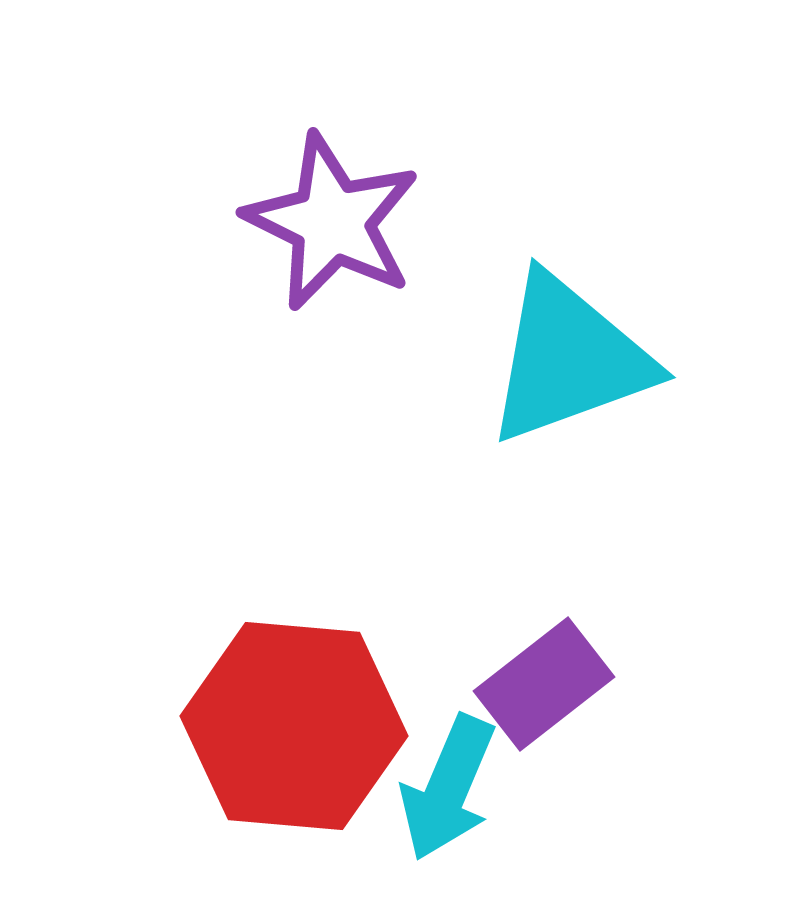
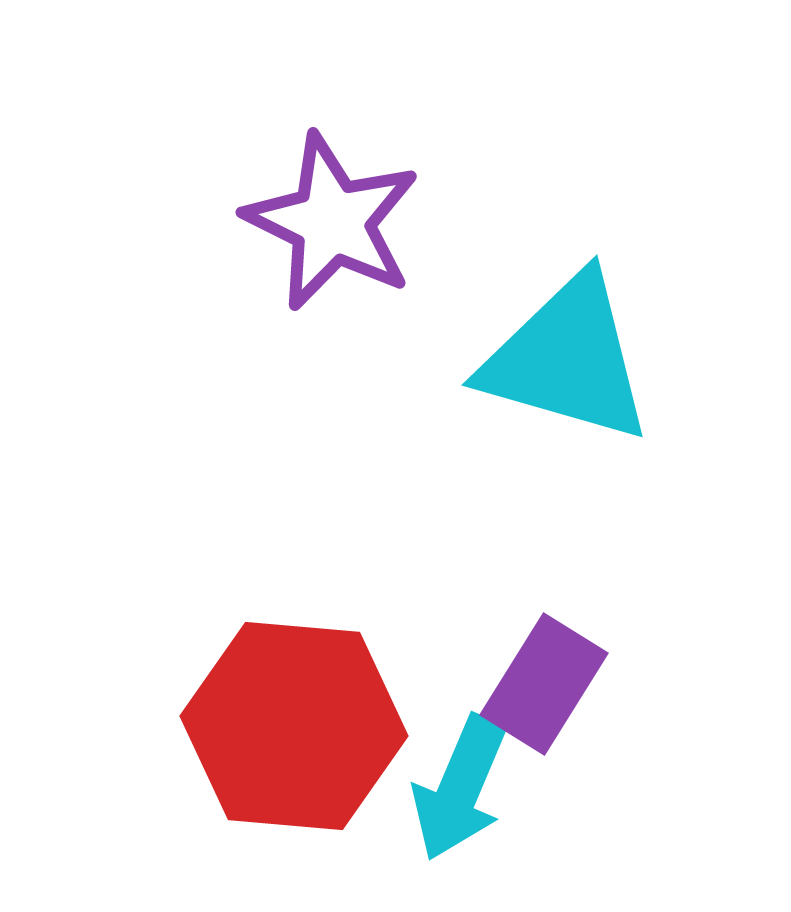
cyan triangle: moved 2 px left; rotated 36 degrees clockwise
purple rectangle: rotated 20 degrees counterclockwise
cyan arrow: moved 12 px right
